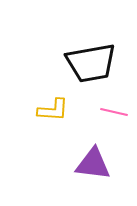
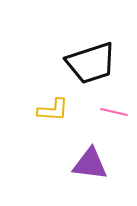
black trapezoid: rotated 8 degrees counterclockwise
purple triangle: moved 3 px left
